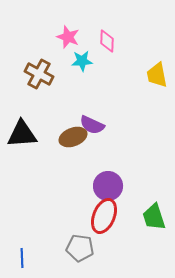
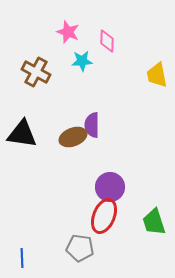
pink star: moved 5 px up
brown cross: moved 3 px left, 2 px up
purple semicircle: rotated 65 degrees clockwise
black triangle: rotated 12 degrees clockwise
purple circle: moved 2 px right, 1 px down
green trapezoid: moved 5 px down
